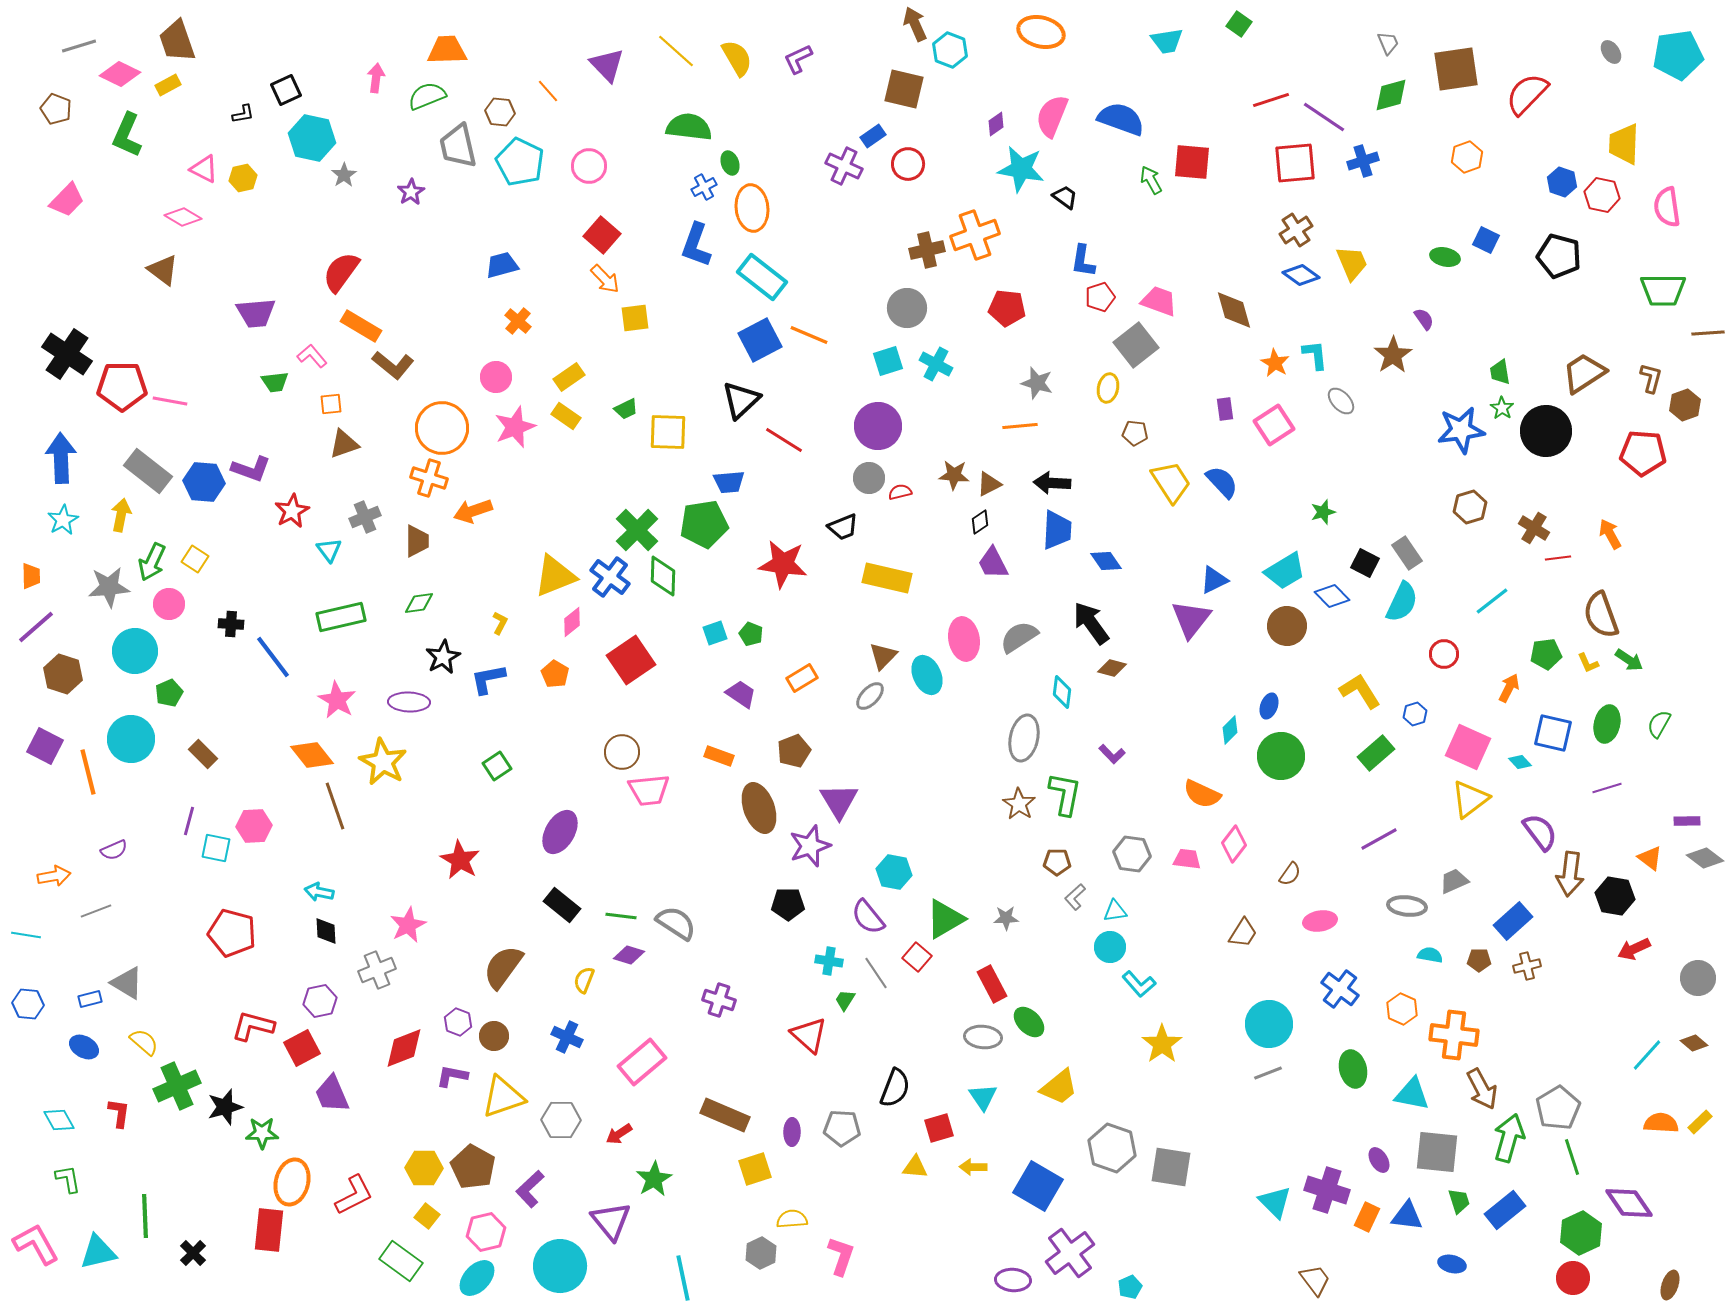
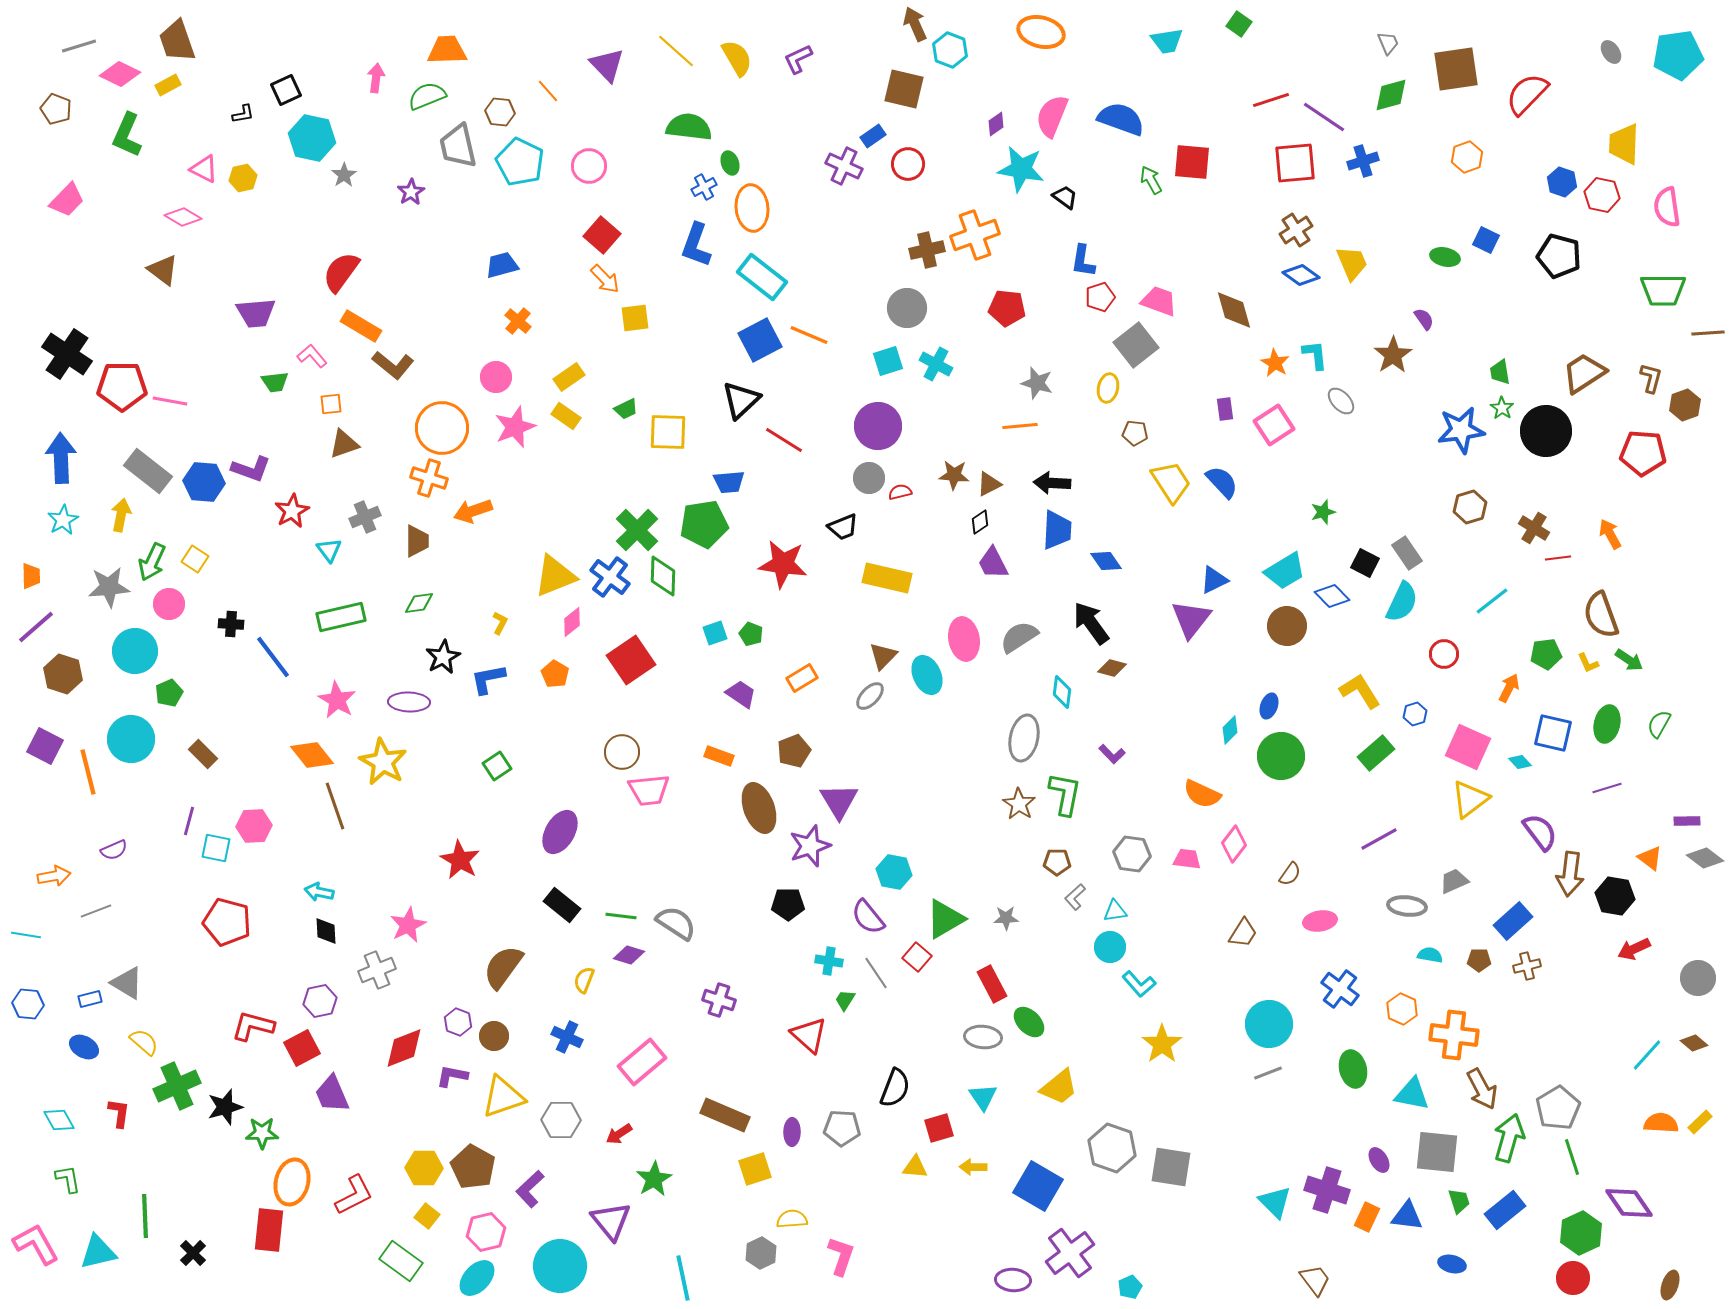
red pentagon at (232, 933): moved 5 px left, 11 px up
